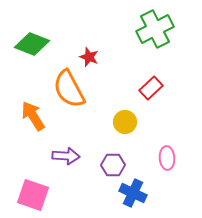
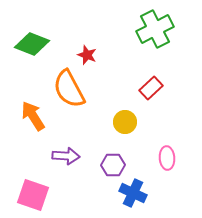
red star: moved 2 px left, 2 px up
